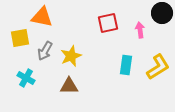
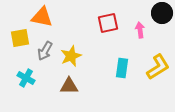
cyan rectangle: moved 4 px left, 3 px down
